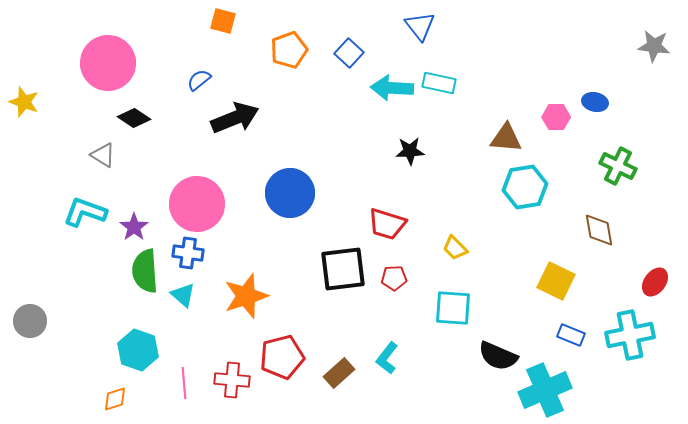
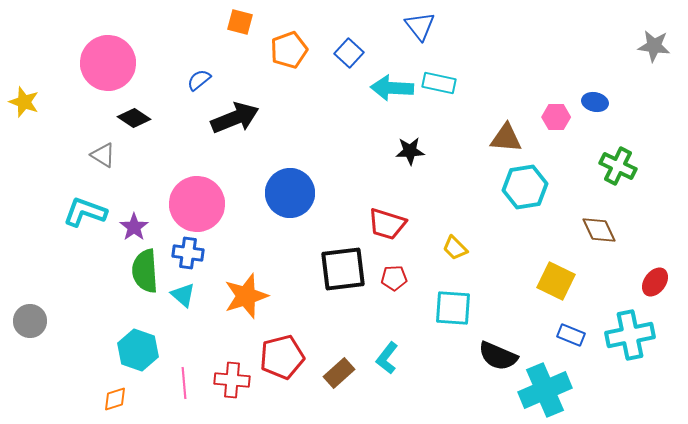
orange square at (223, 21): moved 17 px right, 1 px down
brown diamond at (599, 230): rotated 15 degrees counterclockwise
